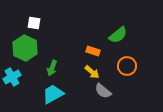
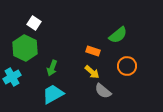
white square: rotated 24 degrees clockwise
